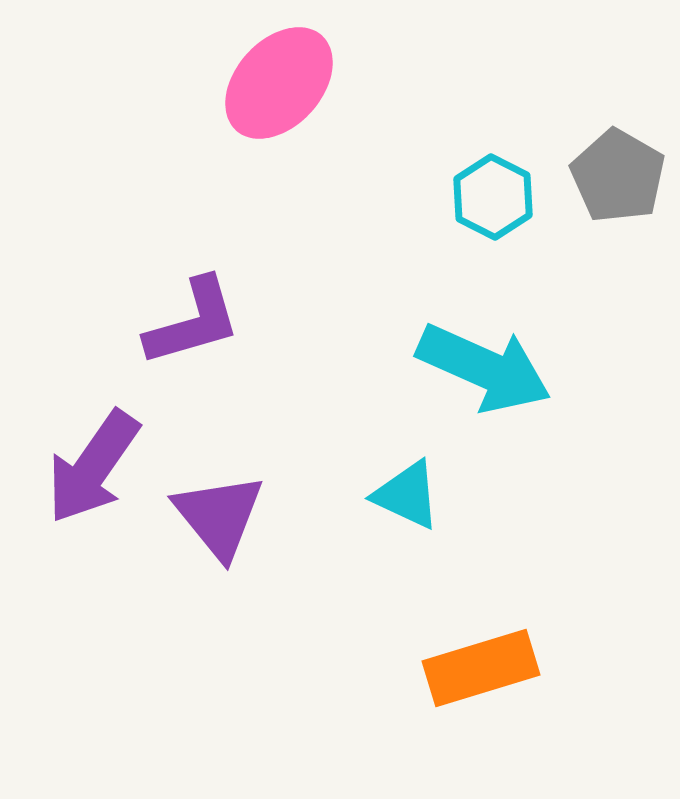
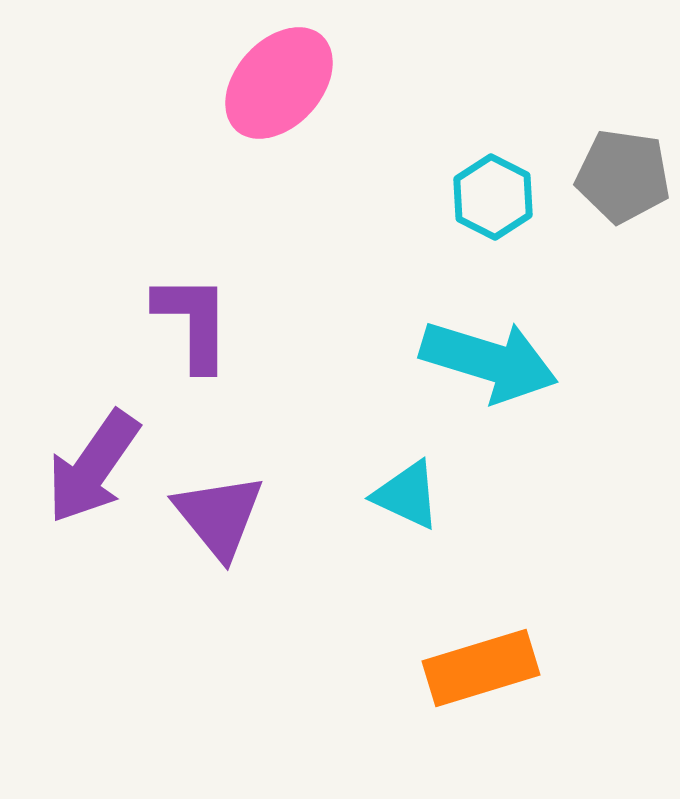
gray pentagon: moved 5 px right; rotated 22 degrees counterclockwise
purple L-shape: rotated 74 degrees counterclockwise
cyan arrow: moved 5 px right, 7 px up; rotated 7 degrees counterclockwise
